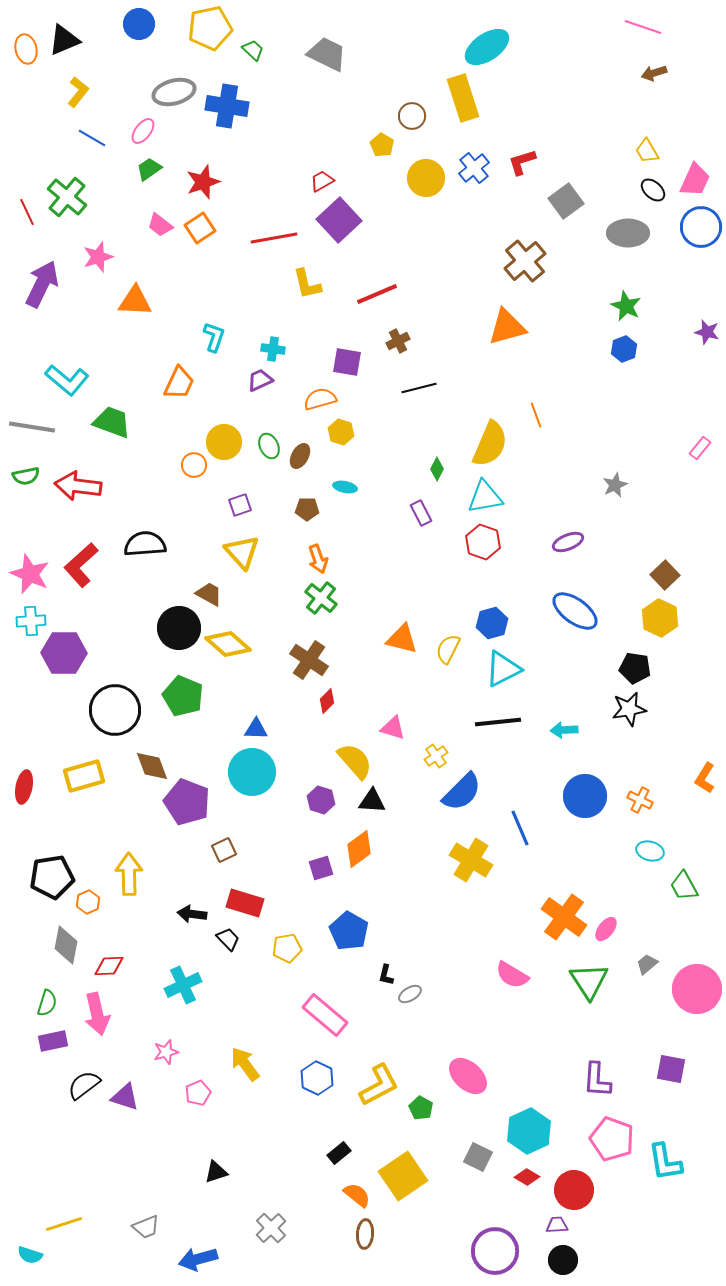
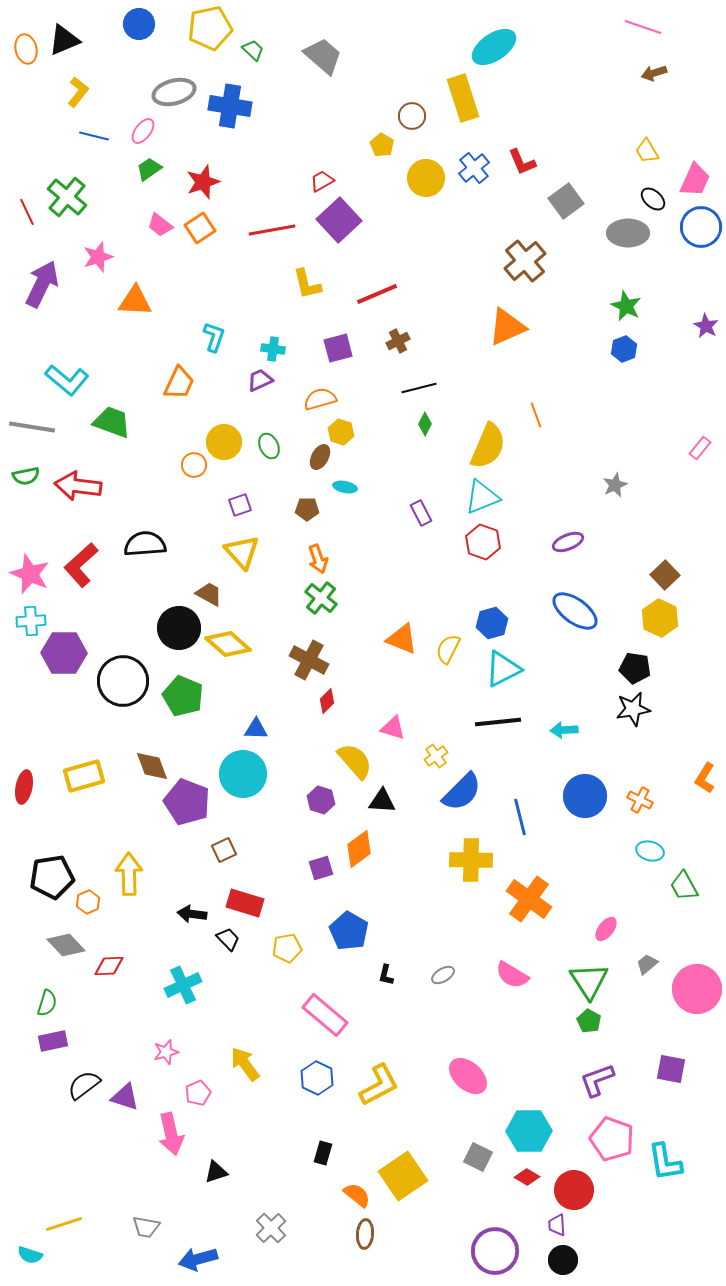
cyan ellipse at (487, 47): moved 7 px right
gray trapezoid at (327, 54): moved 4 px left, 2 px down; rotated 15 degrees clockwise
blue cross at (227, 106): moved 3 px right
blue line at (92, 138): moved 2 px right, 2 px up; rotated 16 degrees counterclockwise
red L-shape at (522, 162): rotated 96 degrees counterclockwise
black ellipse at (653, 190): moved 9 px down
red line at (274, 238): moved 2 px left, 8 px up
orange triangle at (507, 327): rotated 9 degrees counterclockwise
purple star at (707, 332): moved 1 px left, 6 px up; rotated 15 degrees clockwise
purple square at (347, 362): moved 9 px left, 14 px up; rotated 24 degrees counterclockwise
yellow semicircle at (490, 444): moved 2 px left, 2 px down
brown ellipse at (300, 456): moved 20 px right, 1 px down
green diamond at (437, 469): moved 12 px left, 45 px up
cyan triangle at (485, 497): moved 3 px left; rotated 12 degrees counterclockwise
orange triangle at (402, 639): rotated 8 degrees clockwise
brown cross at (309, 660): rotated 6 degrees counterclockwise
black star at (629, 709): moved 4 px right
black circle at (115, 710): moved 8 px right, 29 px up
cyan circle at (252, 772): moved 9 px left, 2 px down
black triangle at (372, 801): moved 10 px right
blue line at (520, 828): moved 11 px up; rotated 9 degrees clockwise
yellow cross at (471, 860): rotated 30 degrees counterclockwise
orange cross at (564, 917): moved 35 px left, 18 px up
gray diamond at (66, 945): rotated 54 degrees counterclockwise
gray ellipse at (410, 994): moved 33 px right, 19 px up
pink arrow at (97, 1014): moved 74 px right, 120 px down
purple L-shape at (597, 1080): rotated 66 degrees clockwise
green pentagon at (421, 1108): moved 168 px right, 87 px up
cyan hexagon at (529, 1131): rotated 24 degrees clockwise
black rectangle at (339, 1153): moved 16 px left; rotated 35 degrees counterclockwise
purple trapezoid at (557, 1225): rotated 90 degrees counterclockwise
gray trapezoid at (146, 1227): rotated 32 degrees clockwise
